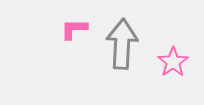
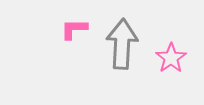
pink star: moved 2 px left, 4 px up
